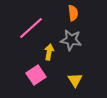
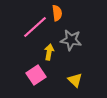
orange semicircle: moved 16 px left
pink line: moved 4 px right, 1 px up
yellow triangle: rotated 14 degrees counterclockwise
